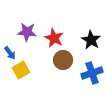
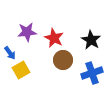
purple star: rotated 12 degrees counterclockwise
